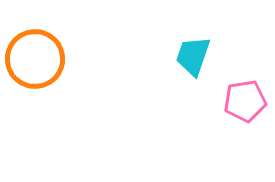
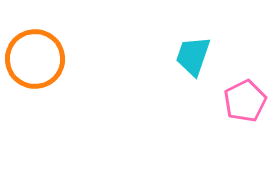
pink pentagon: rotated 18 degrees counterclockwise
